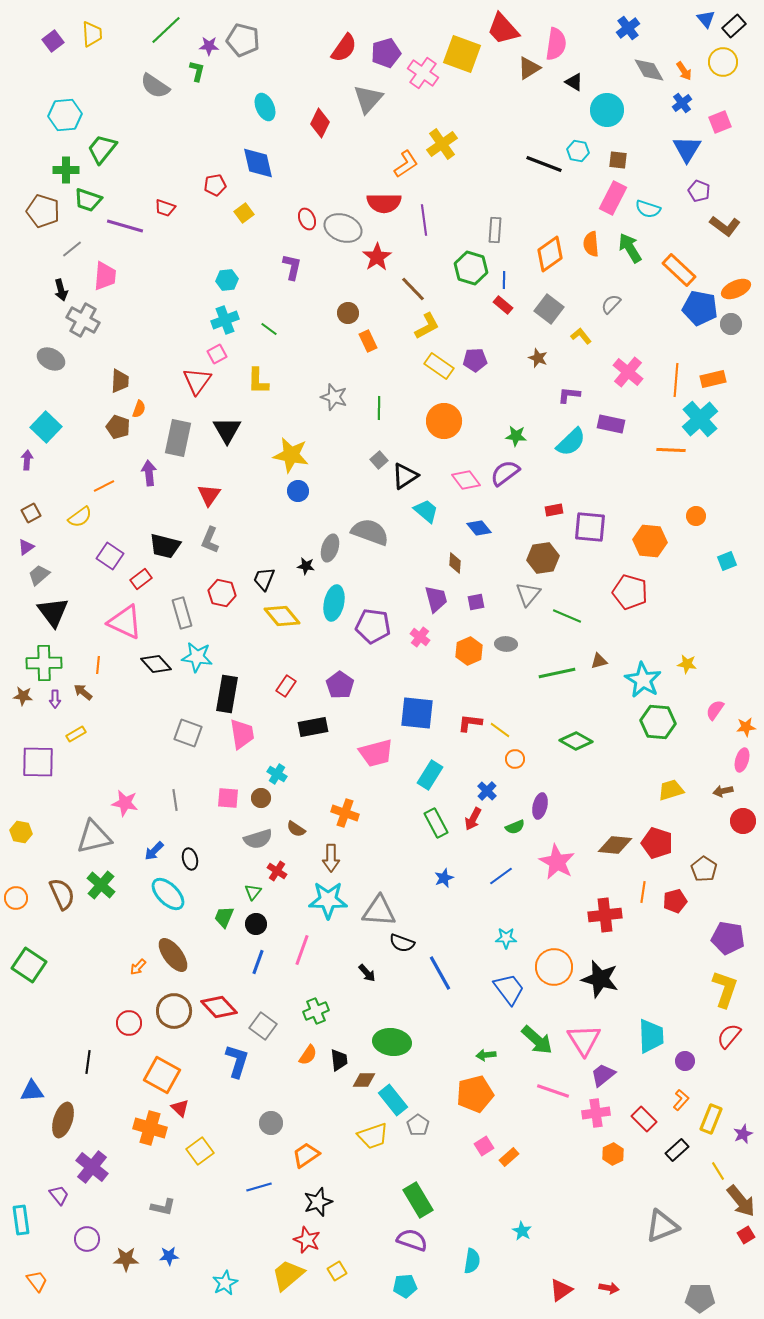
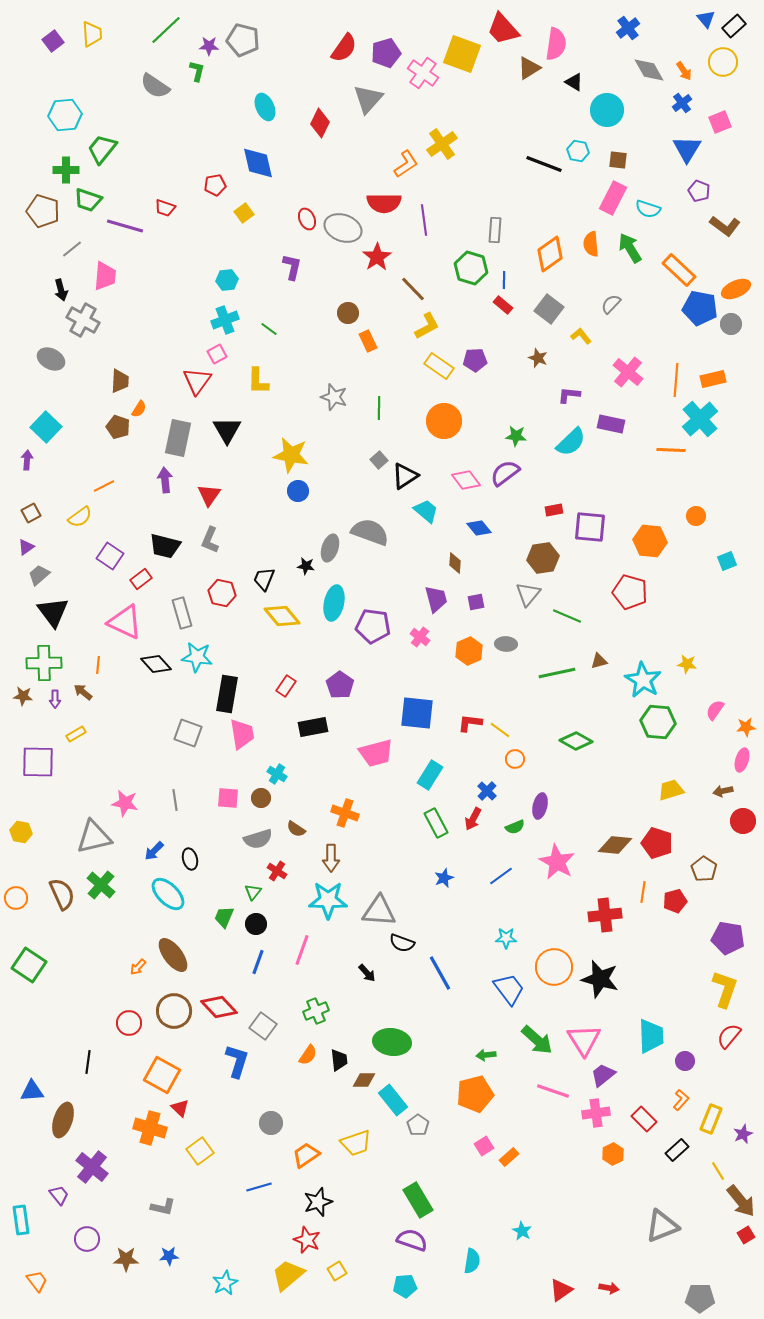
orange semicircle at (139, 409): rotated 12 degrees clockwise
purple arrow at (149, 473): moved 16 px right, 7 px down
yellow trapezoid at (373, 1136): moved 17 px left, 7 px down
